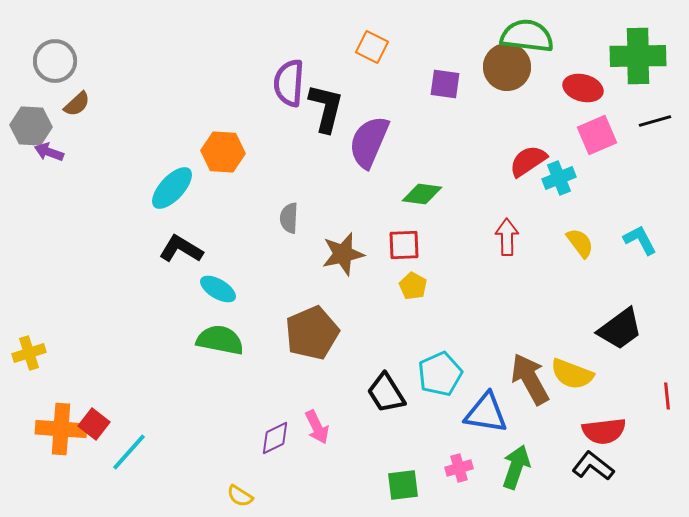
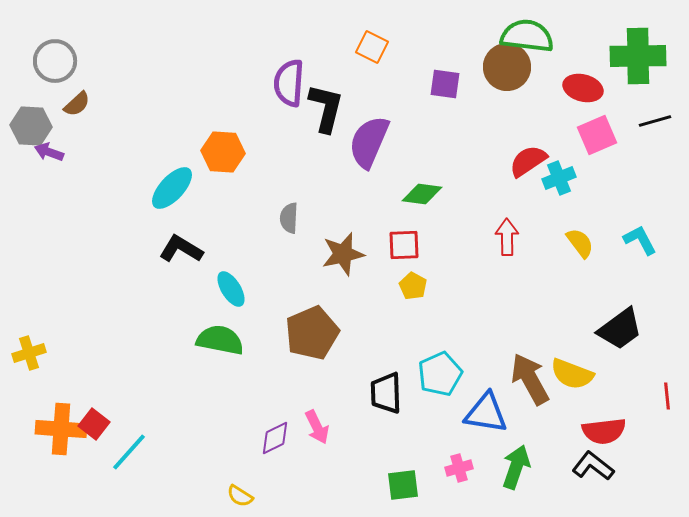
cyan ellipse at (218, 289): moved 13 px right; rotated 27 degrees clockwise
black trapezoid at (386, 393): rotated 30 degrees clockwise
